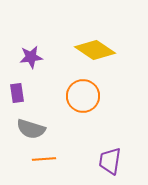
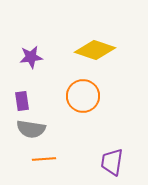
yellow diamond: rotated 15 degrees counterclockwise
purple rectangle: moved 5 px right, 8 px down
gray semicircle: rotated 8 degrees counterclockwise
purple trapezoid: moved 2 px right, 1 px down
